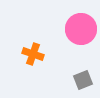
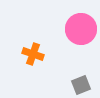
gray square: moved 2 px left, 5 px down
